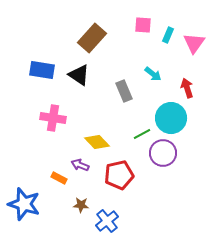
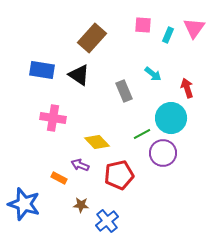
pink triangle: moved 15 px up
